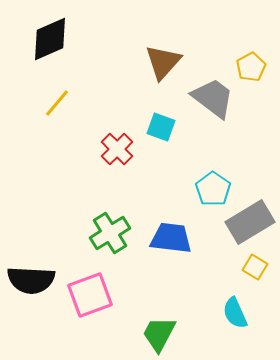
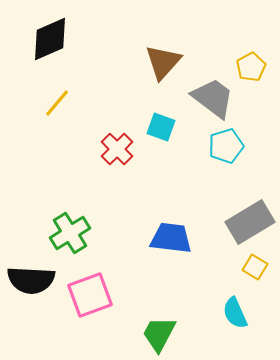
cyan pentagon: moved 13 px right, 43 px up; rotated 20 degrees clockwise
green cross: moved 40 px left
